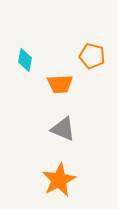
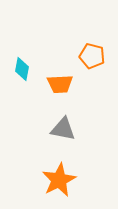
cyan diamond: moved 3 px left, 9 px down
gray triangle: rotated 12 degrees counterclockwise
